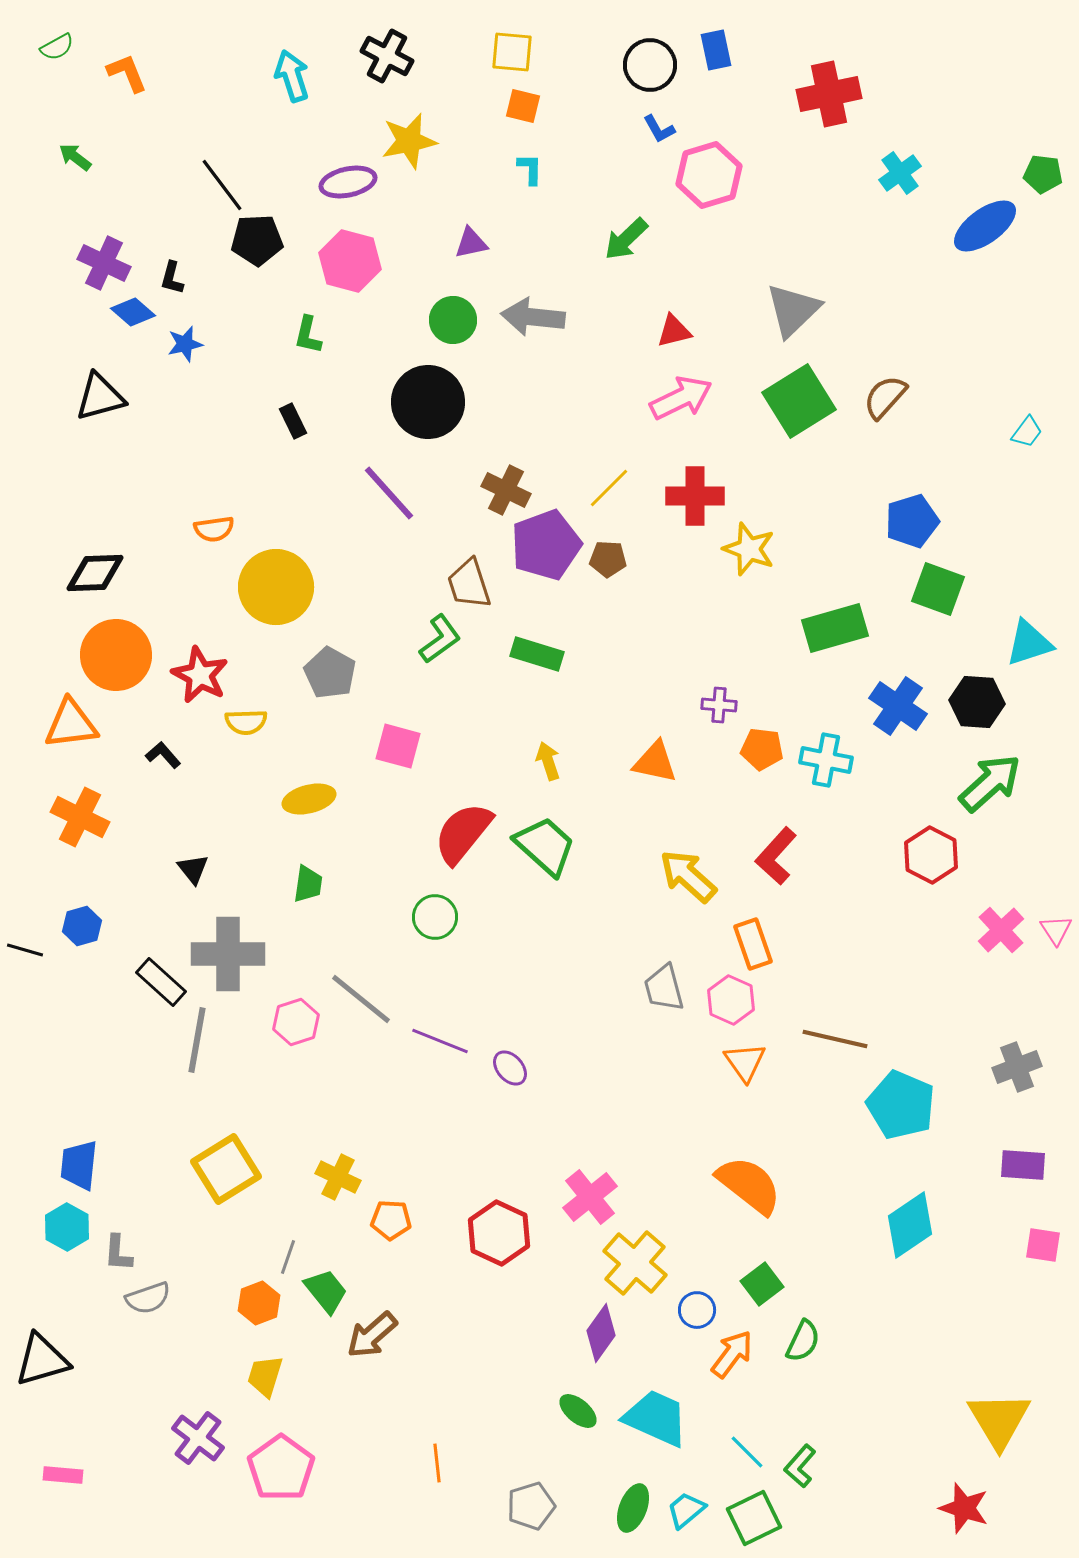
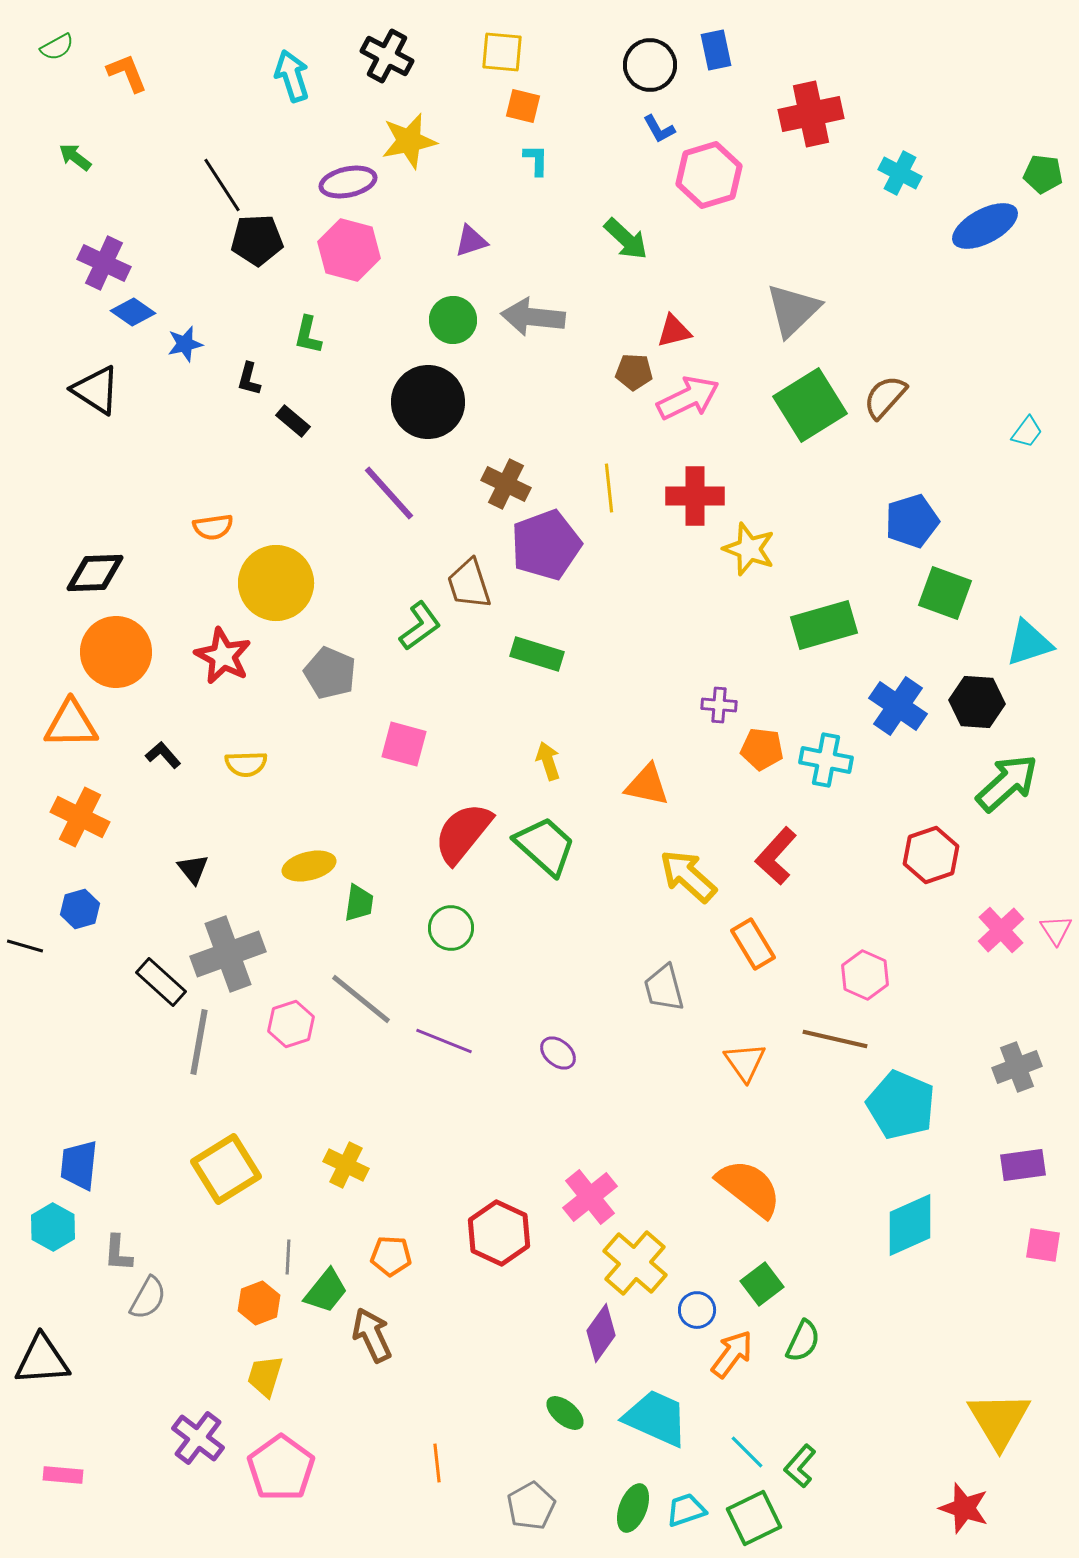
yellow square at (512, 52): moved 10 px left
red cross at (829, 94): moved 18 px left, 20 px down
cyan L-shape at (530, 169): moved 6 px right, 9 px up
cyan cross at (900, 173): rotated 27 degrees counterclockwise
black line at (222, 185): rotated 4 degrees clockwise
blue ellipse at (985, 226): rotated 8 degrees clockwise
green arrow at (626, 239): rotated 93 degrees counterclockwise
purple triangle at (471, 243): moved 2 px up; rotated 6 degrees counterclockwise
pink hexagon at (350, 261): moved 1 px left, 11 px up
black L-shape at (172, 278): moved 77 px right, 101 px down
blue diamond at (133, 312): rotated 6 degrees counterclockwise
black triangle at (100, 397): moved 4 px left, 7 px up; rotated 48 degrees clockwise
pink arrow at (681, 398): moved 7 px right
green square at (799, 401): moved 11 px right, 4 px down
black rectangle at (293, 421): rotated 24 degrees counterclockwise
yellow line at (609, 488): rotated 51 degrees counterclockwise
brown cross at (506, 490): moved 6 px up
orange semicircle at (214, 529): moved 1 px left, 2 px up
brown pentagon at (608, 559): moved 26 px right, 187 px up
yellow circle at (276, 587): moved 4 px up
green square at (938, 589): moved 7 px right, 4 px down
green rectangle at (835, 628): moved 11 px left, 3 px up
green L-shape at (440, 639): moved 20 px left, 13 px up
orange circle at (116, 655): moved 3 px up
gray pentagon at (330, 673): rotated 6 degrees counterclockwise
red star at (200, 675): moved 23 px right, 19 px up
yellow semicircle at (246, 722): moved 42 px down
orange triangle at (71, 724): rotated 6 degrees clockwise
pink square at (398, 746): moved 6 px right, 2 px up
orange triangle at (655, 762): moved 8 px left, 23 px down
green arrow at (990, 783): moved 17 px right
yellow ellipse at (309, 799): moved 67 px down
red hexagon at (931, 855): rotated 14 degrees clockwise
green trapezoid at (308, 884): moved 51 px right, 19 px down
green circle at (435, 917): moved 16 px right, 11 px down
blue hexagon at (82, 926): moved 2 px left, 17 px up
orange rectangle at (753, 944): rotated 12 degrees counterclockwise
black line at (25, 950): moved 4 px up
gray cross at (228, 954): rotated 20 degrees counterclockwise
pink hexagon at (731, 1000): moved 134 px right, 25 px up
pink hexagon at (296, 1022): moved 5 px left, 2 px down
gray line at (197, 1040): moved 2 px right, 2 px down
purple line at (440, 1041): moved 4 px right
purple ellipse at (510, 1068): moved 48 px right, 15 px up; rotated 9 degrees counterclockwise
purple rectangle at (1023, 1165): rotated 12 degrees counterclockwise
yellow cross at (338, 1177): moved 8 px right, 12 px up
orange semicircle at (749, 1185): moved 3 px down
orange pentagon at (391, 1220): moved 36 px down
cyan diamond at (910, 1225): rotated 10 degrees clockwise
cyan hexagon at (67, 1227): moved 14 px left
gray line at (288, 1257): rotated 16 degrees counterclockwise
green trapezoid at (326, 1291): rotated 78 degrees clockwise
gray semicircle at (148, 1298): rotated 42 degrees counterclockwise
brown arrow at (372, 1335): rotated 106 degrees clockwise
black triangle at (42, 1360): rotated 12 degrees clockwise
green ellipse at (578, 1411): moved 13 px left, 2 px down
gray pentagon at (531, 1506): rotated 12 degrees counterclockwise
cyan trapezoid at (686, 1510): rotated 21 degrees clockwise
